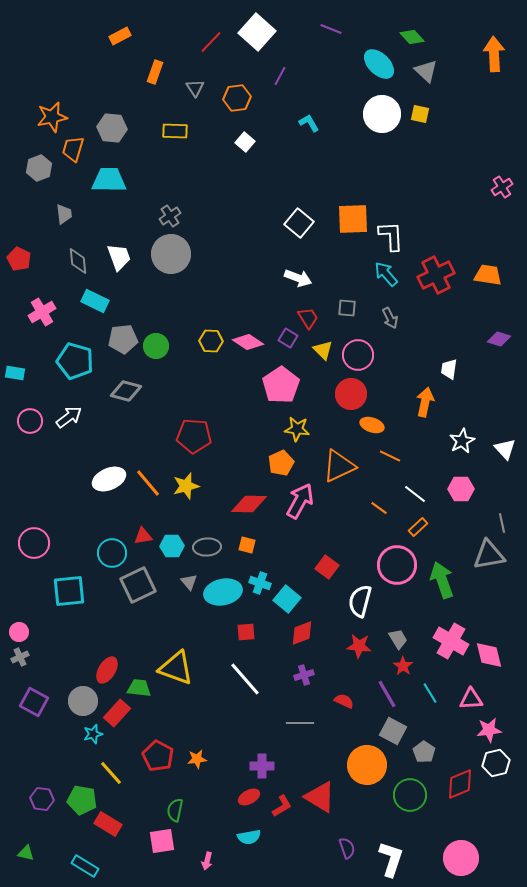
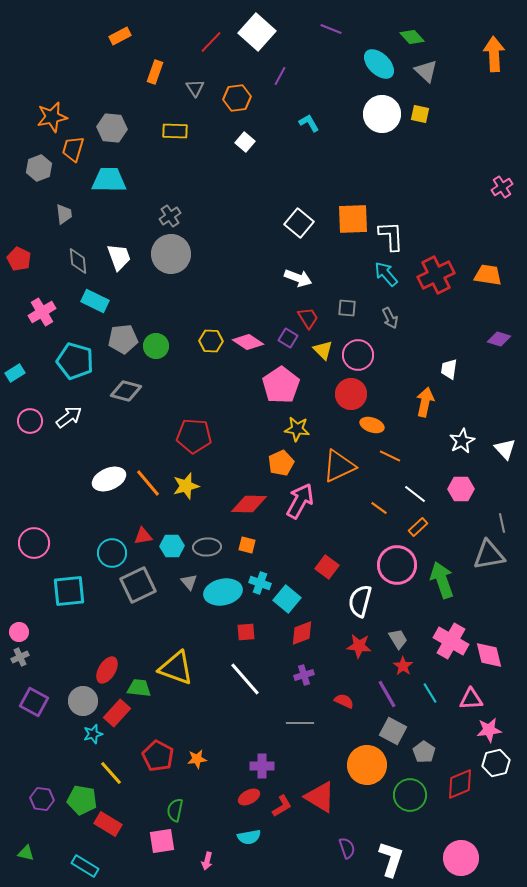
cyan rectangle at (15, 373): rotated 42 degrees counterclockwise
